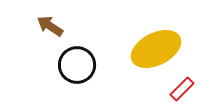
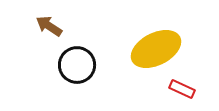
brown arrow: moved 1 px left
red rectangle: rotated 70 degrees clockwise
